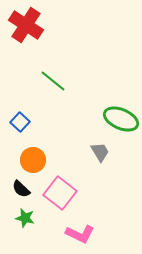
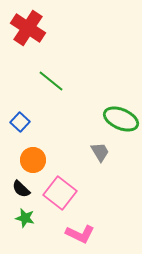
red cross: moved 2 px right, 3 px down
green line: moved 2 px left
